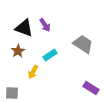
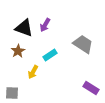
purple arrow: rotated 64 degrees clockwise
